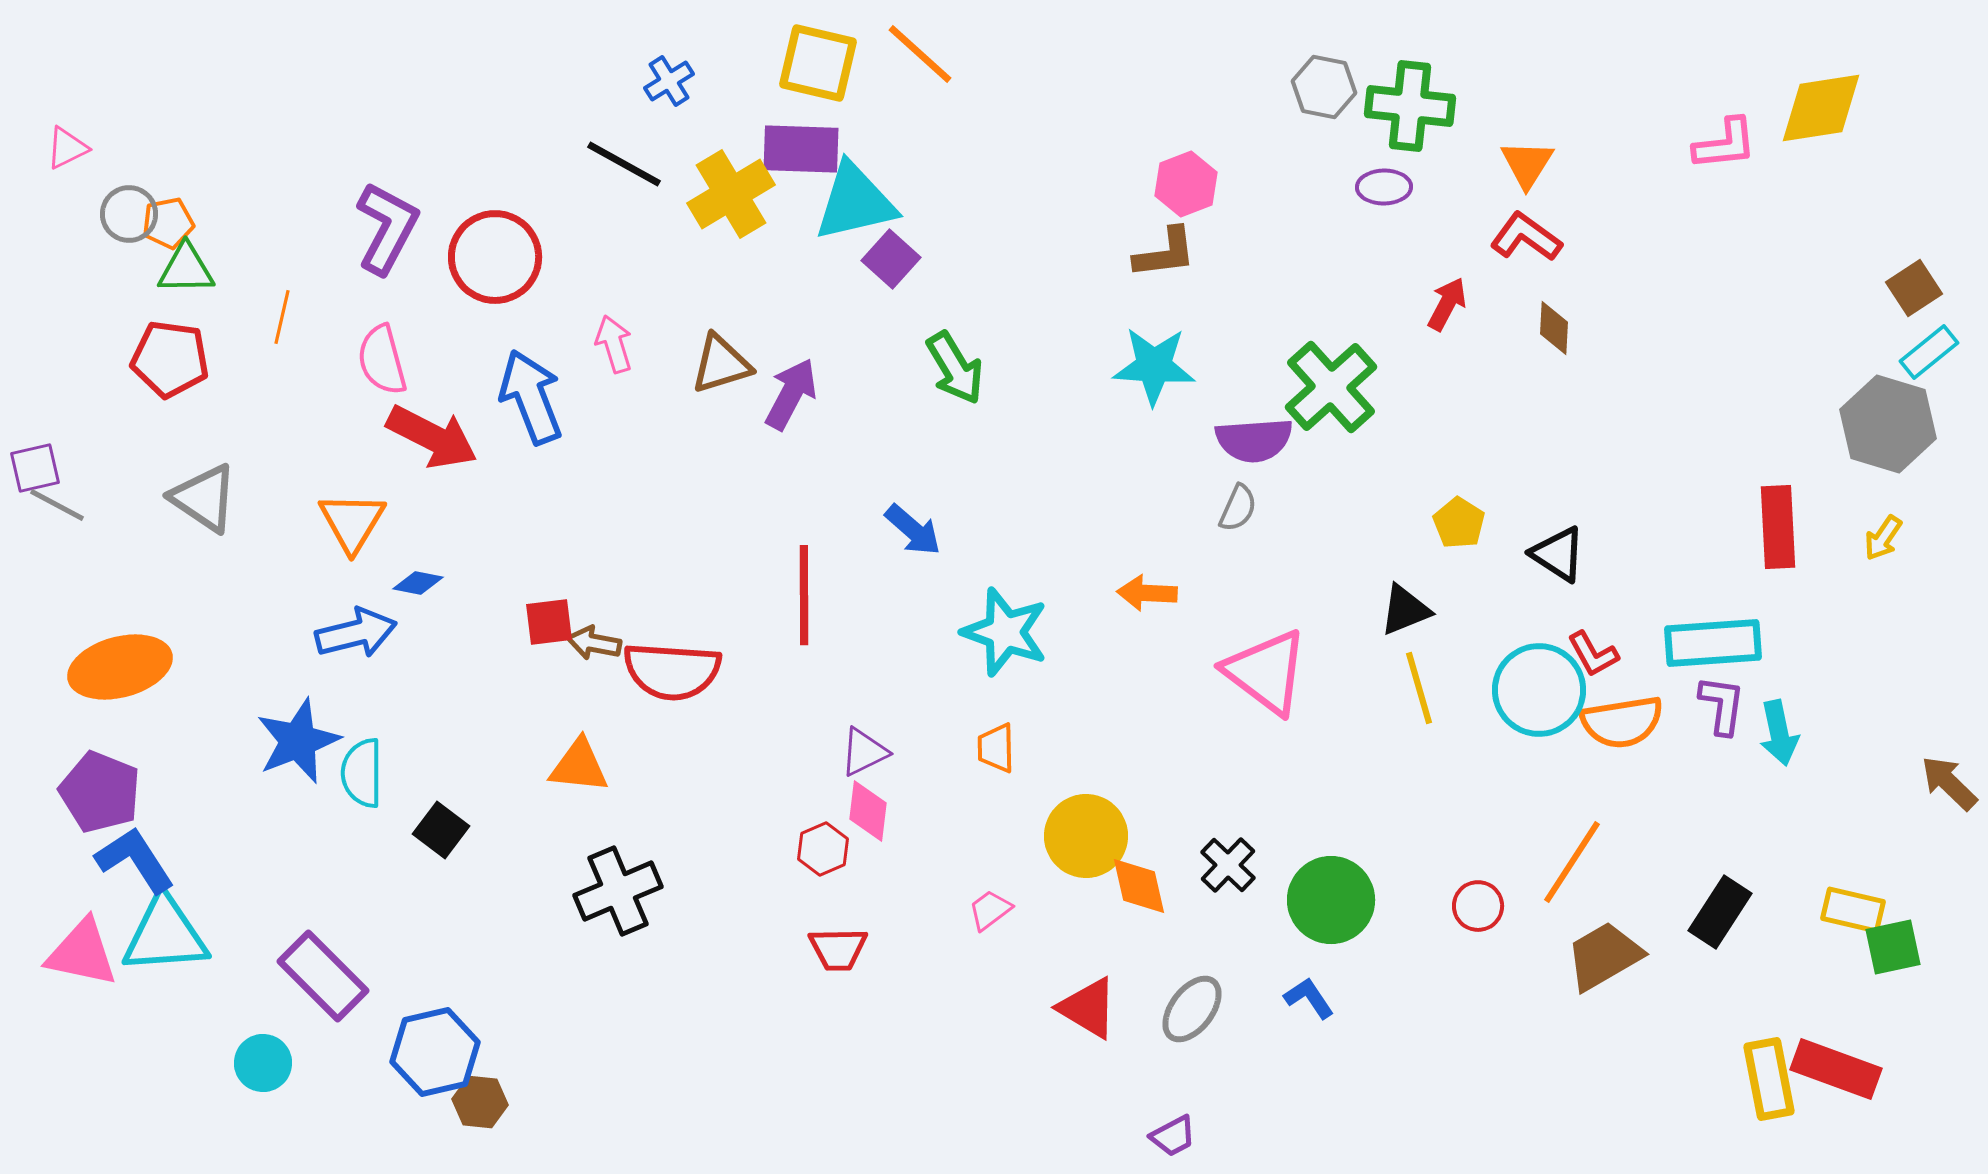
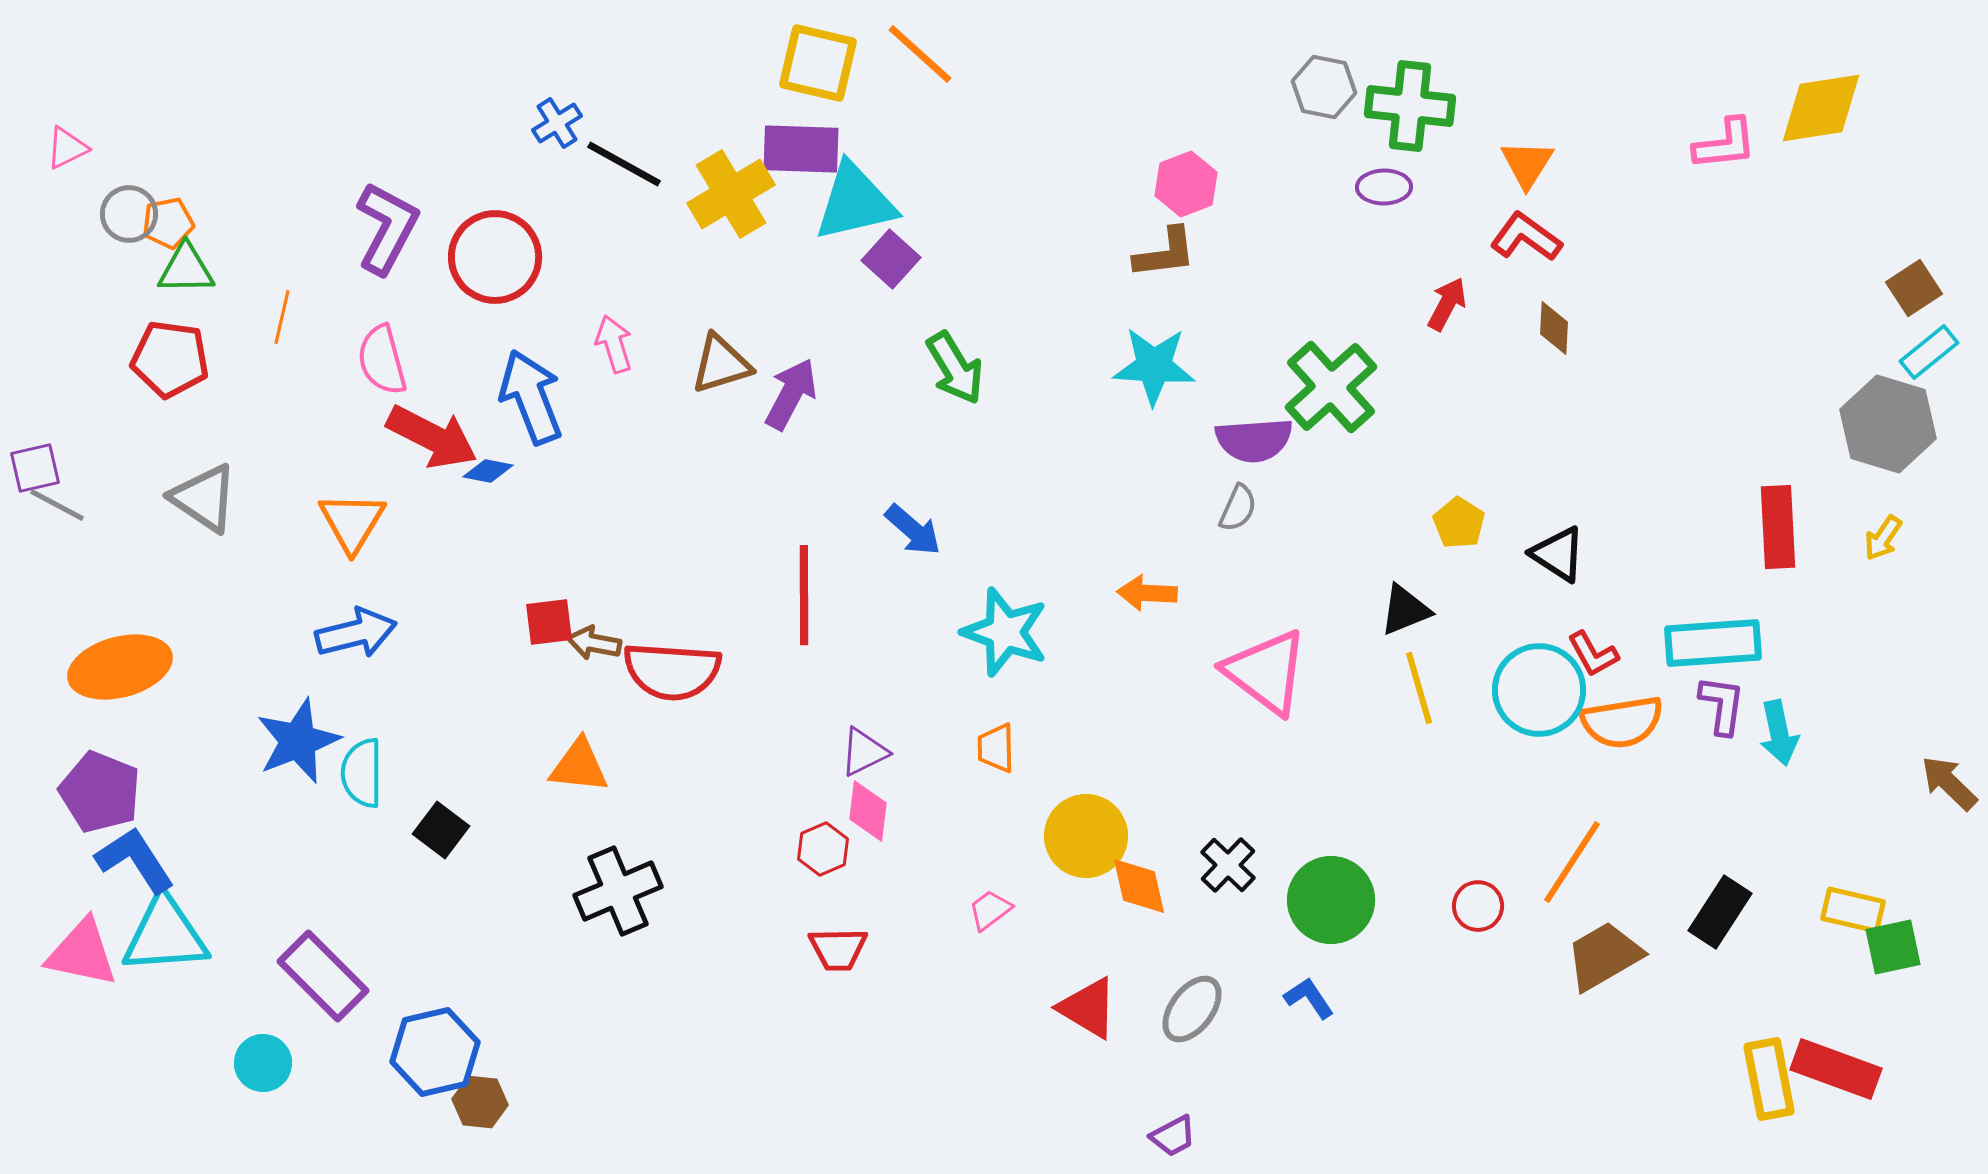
blue cross at (669, 81): moved 112 px left, 42 px down
blue diamond at (418, 583): moved 70 px right, 112 px up
